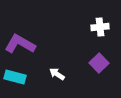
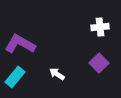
cyan rectangle: rotated 65 degrees counterclockwise
